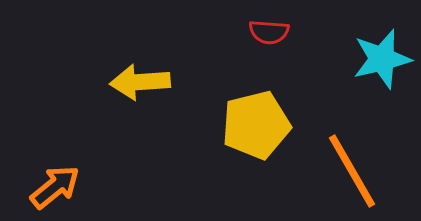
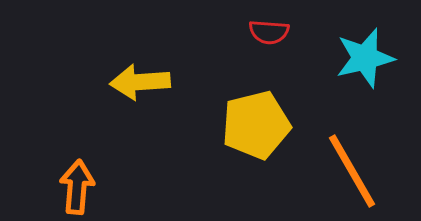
cyan star: moved 17 px left, 1 px up
orange arrow: moved 22 px right; rotated 46 degrees counterclockwise
